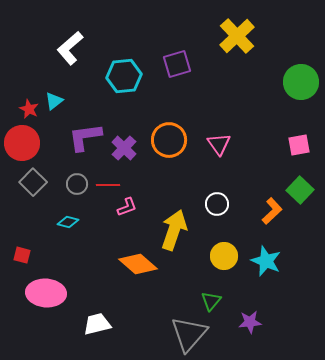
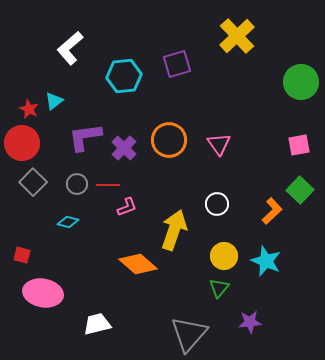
pink ellipse: moved 3 px left; rotated 6 degrees clockwise
green triangle: moved 8 px right, 13 px up
